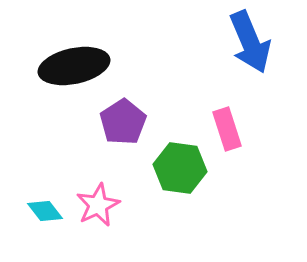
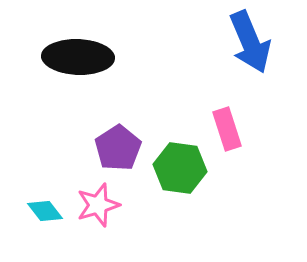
black ellipse: moved 4 px right, 9 px up; rotated 14 degrees clockwise
purple pentagon: moved 5 px left, 26 px down
pink star: rotated 9 degrees clockwise
